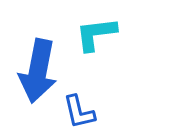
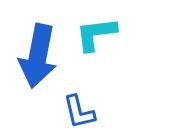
blue arrow: moved 15 px up
